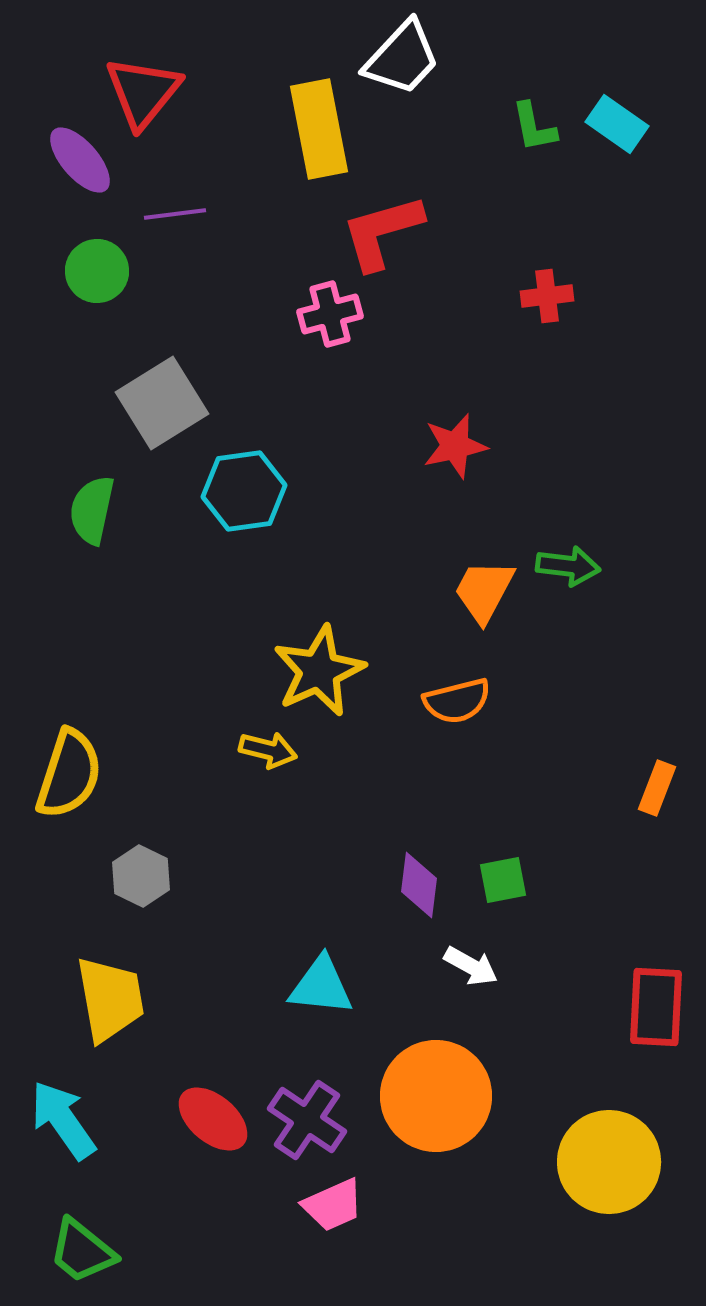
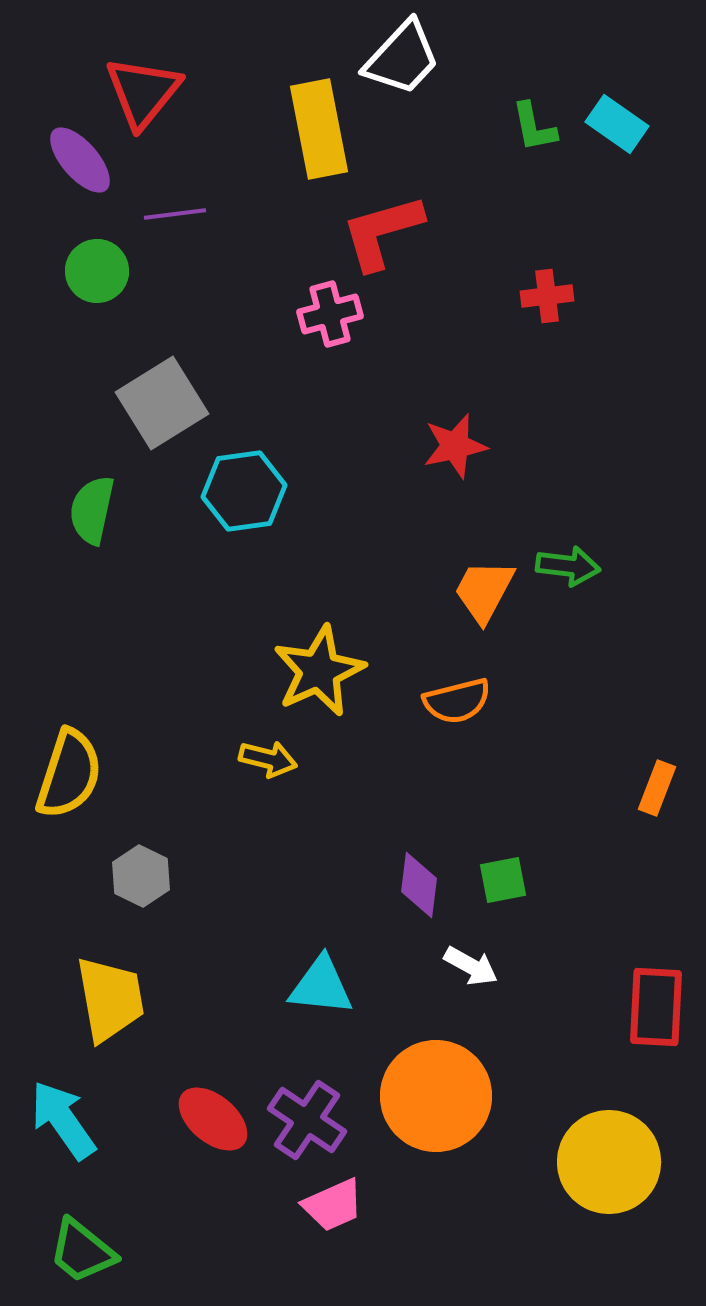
yellow arrow: moved 9 px down
